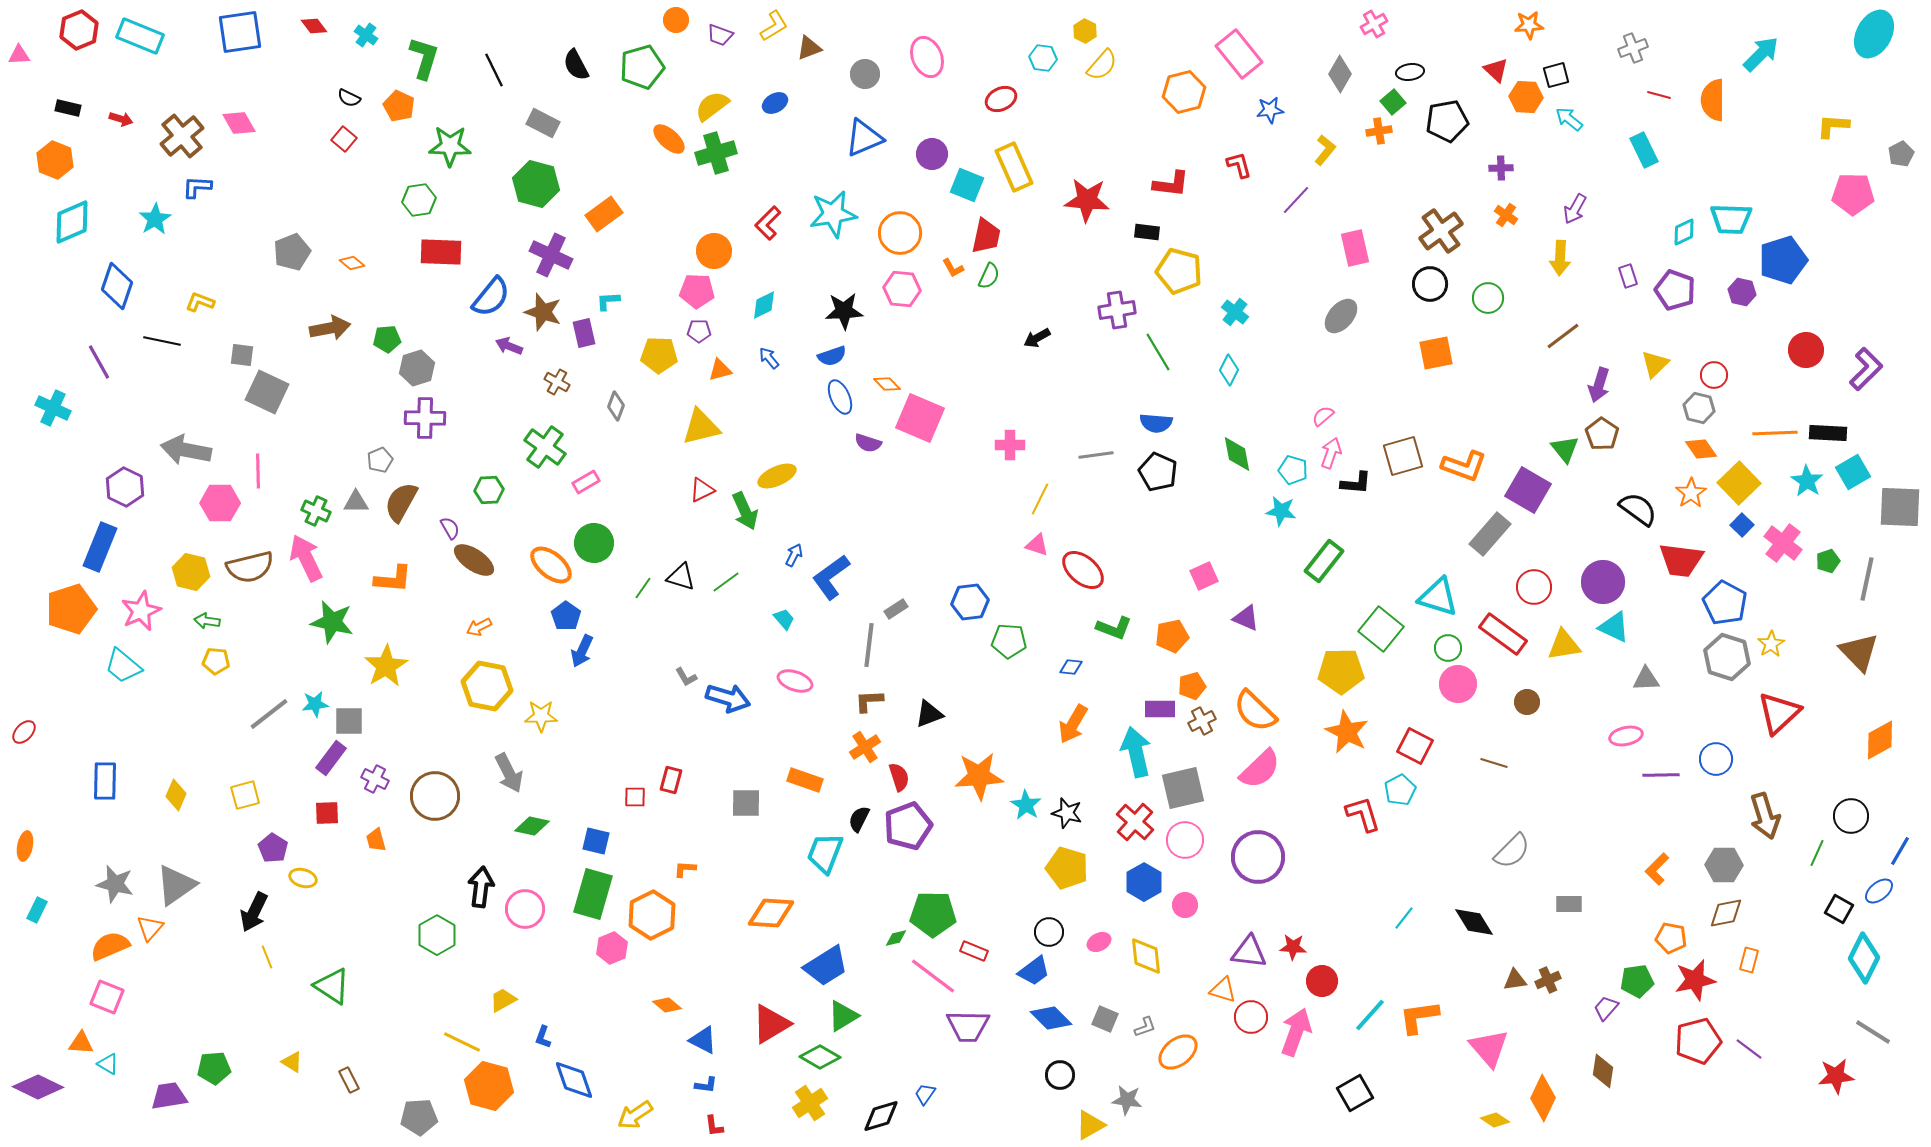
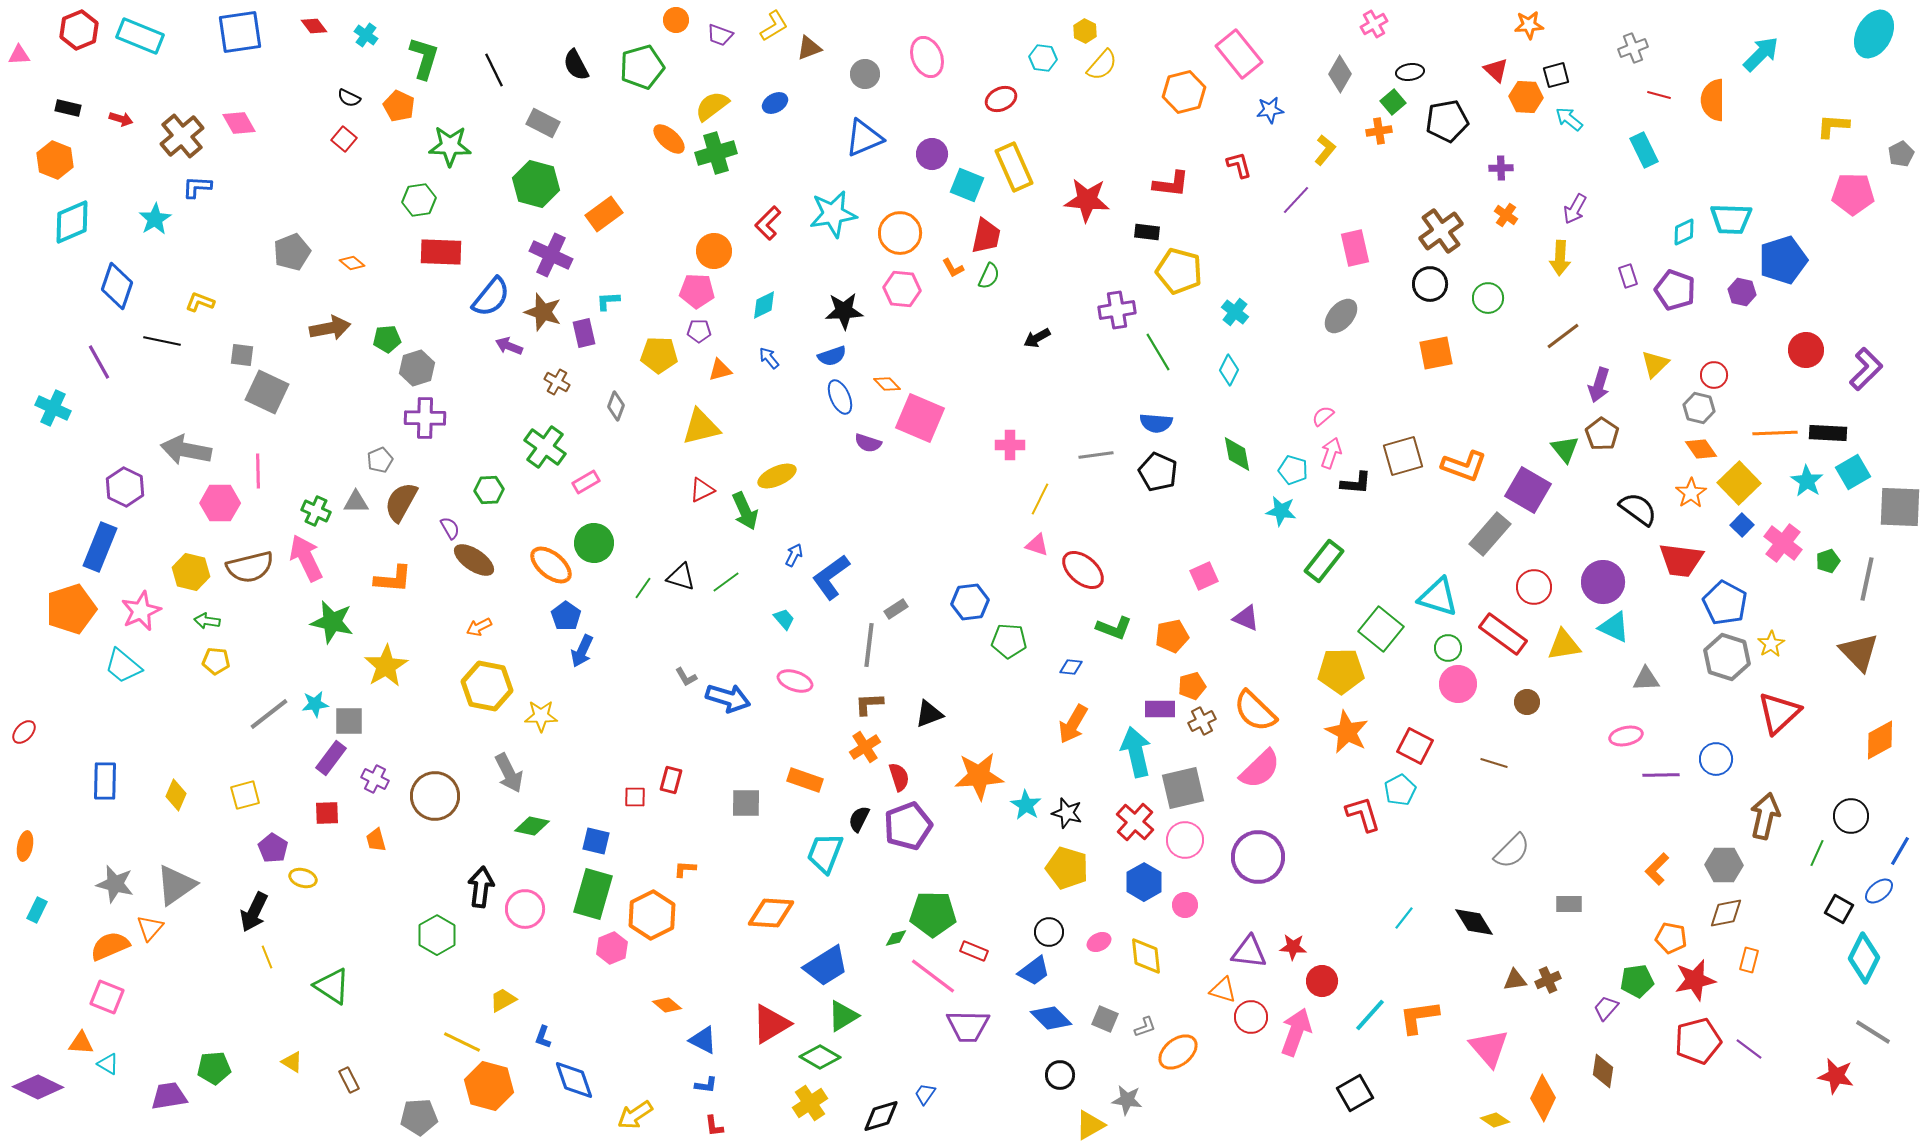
brown L-shape at (869, 701): moved 3 px down
brown arrow at (1765, 816): rotated 150 degrees counterclockwise
red star at (1836, 1076): rotated 18 degrees clockwise
